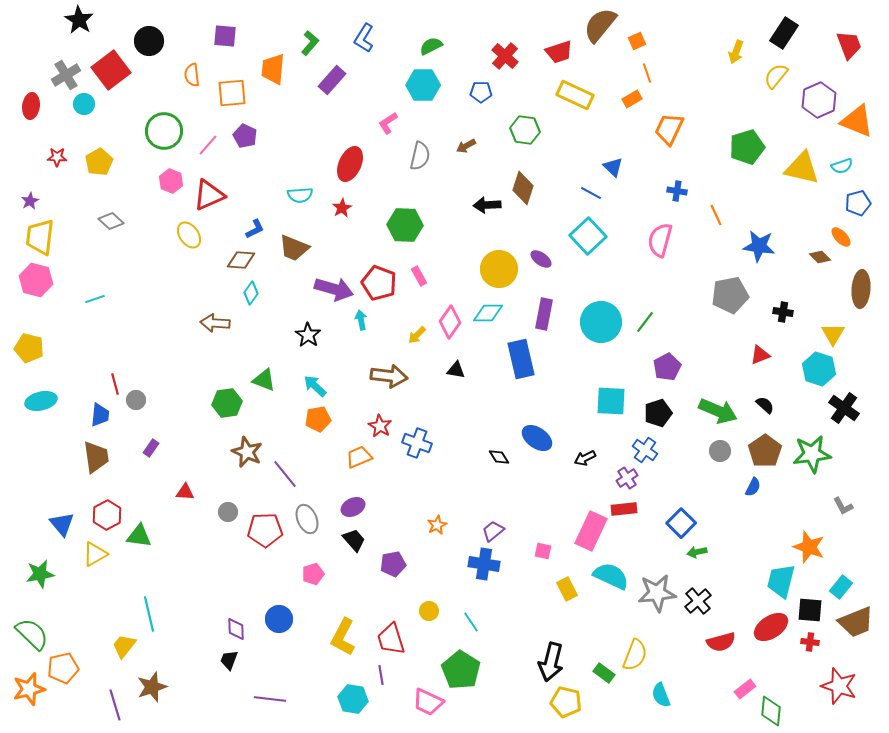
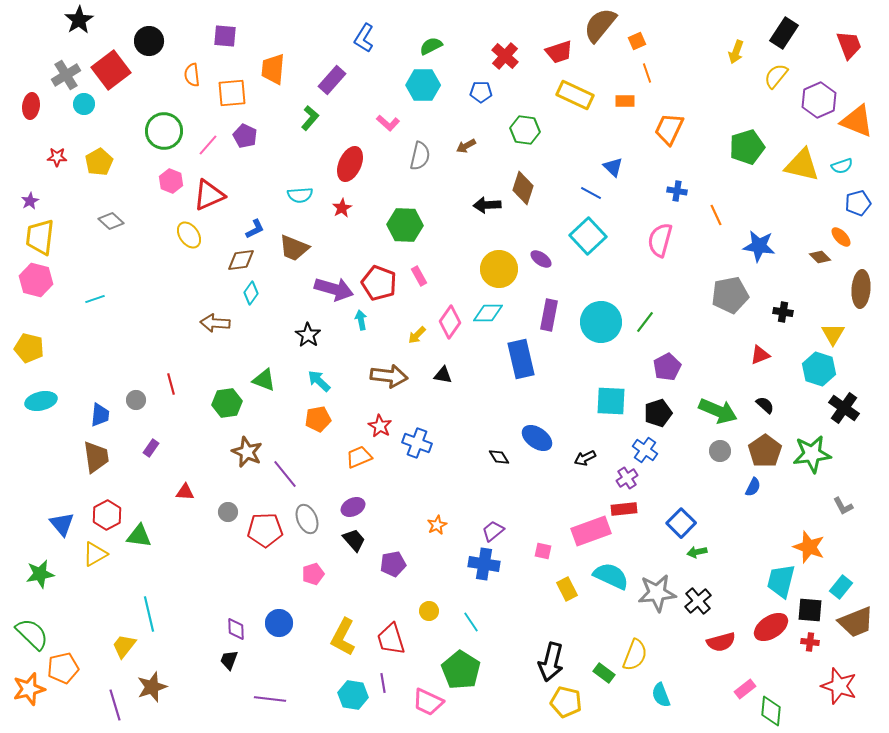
black star at (79, 20): rotated 8 degrees clockwise
green L-shape at (310, 43): moved 75 px down
orange rectangle at (632, 99): moved 7 px left, 2 px down; rotated 30 degrees clockwise
pink L-shape at (388, 123): rotated 105 degrees counterclockwise
yellow triangle at (802, 168): moved 3 px up
brown diamond at (241, 260): rotated 12 degrees counterclockwise
purple rectangle at (544, 314): moved 5 px right, 1 px down
black triangle at (456, 370): moved 13 px left, 5 px down
red line at (115, 384): moved 56 px right
cyan arrow at (315, 386): moved 4 px right, 5 px up
pink rectangle at (591, 531): rotated 45 degrees clockwise
blue circle at (279, 619): moved 4 px down
purple line at (381, 675): moved 2 px right, 8 px down
cyan hexagon at (353, 699): moved 4 px up
